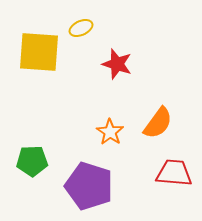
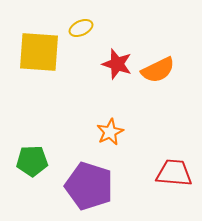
orange semicircle: moved 53 px up; rotated 28 degrees clockwise
orange star: rotated 12 degrees clockwise
